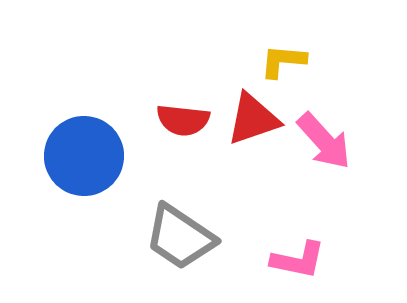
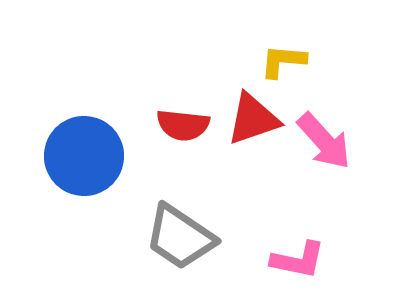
red semicircle: moved 5 px down
